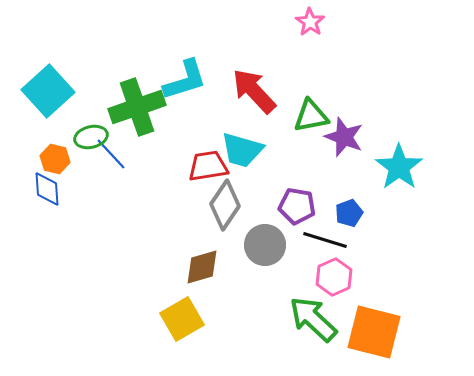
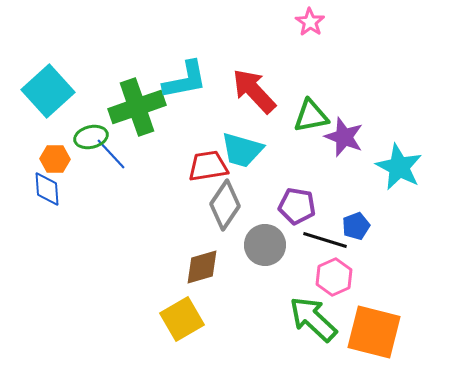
cyan L-shape: rotated 6 degrees clockwise
orange hexagon: rotated 12 degrees counterclockwise
cyan star: rotated 9 degrees counterclockwise
blue pentagon: moved 7 px right, 13 px down
